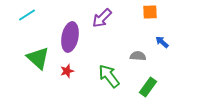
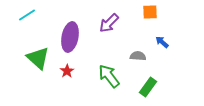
purple arrow: moved 7 px right, 5 px down
red star: rotated 16 degrees counterclockwise
